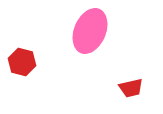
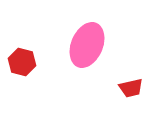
pink ellipse: moved 3 px left, 14 px down
